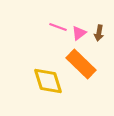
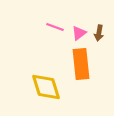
pink line: moved 3 px left
orange rectangle: rotated 40 degrees clockwise
yellow diamond: moved 2 px left, 6 px down
